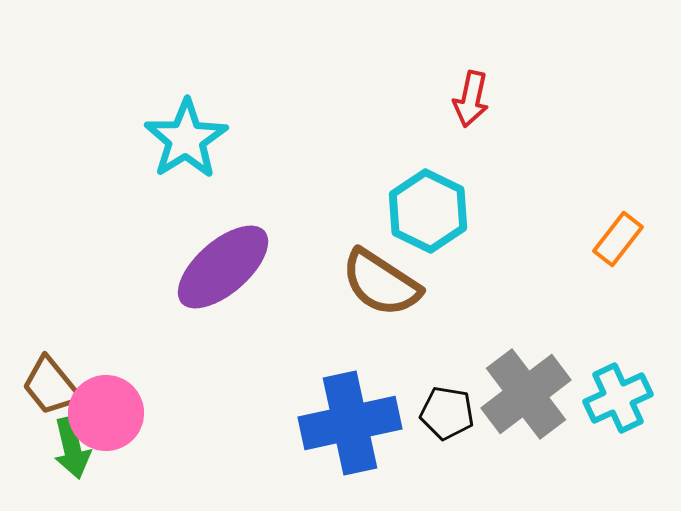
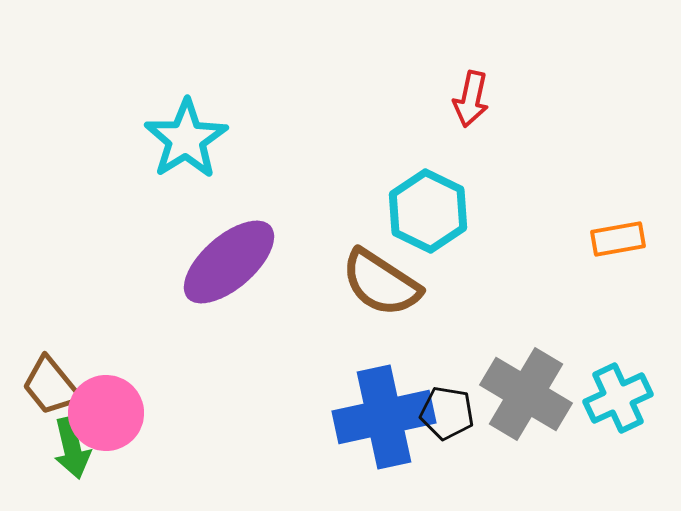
orange rectangle: rotated 42 degrees clockwise
purple ellipse: moved 6 px right, 5 px up
gray cross: rotated 22 degrees counterclockwise
blue cross: moved 34 px right, 6 px up
